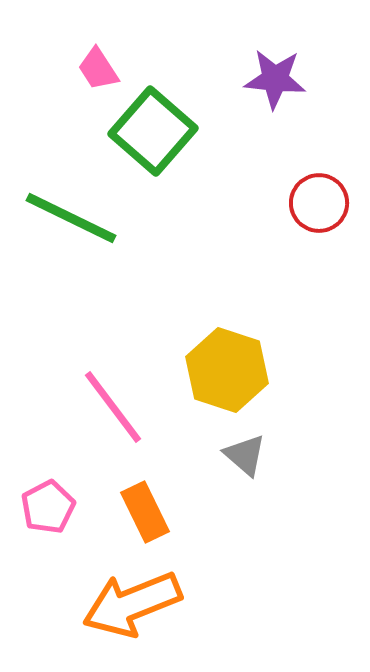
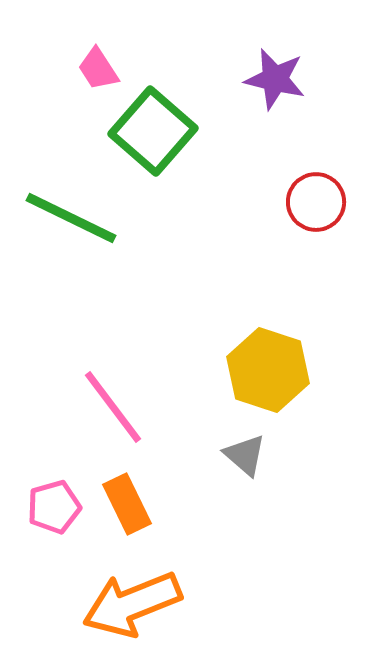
purple star: rotated 8 degrees clockwise
red circle: moved 3 px left, 1 px up
yellow hexagon: moved 41 px right
pink pentagon: moved 6 px right; rotated 12 degrees clockwise
orange rectangle: moved 18 px left, 8 px up
